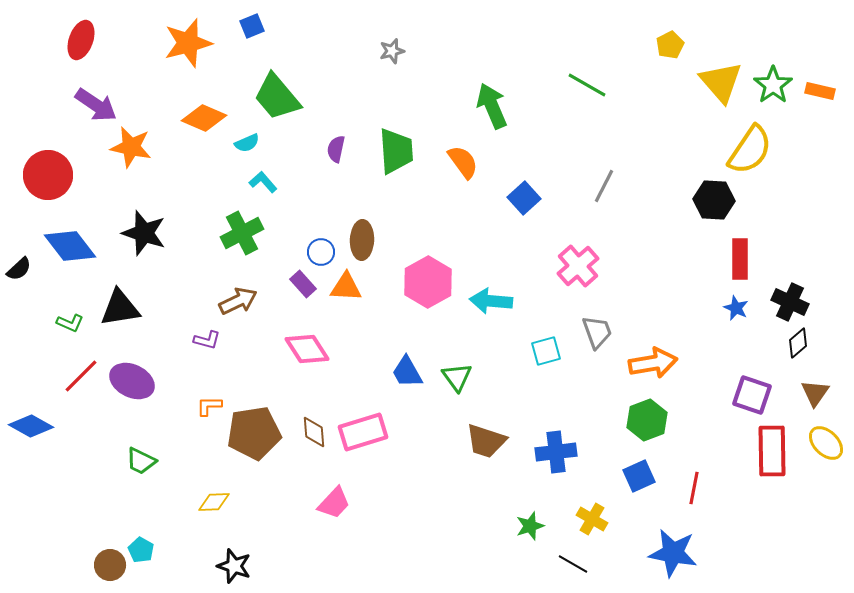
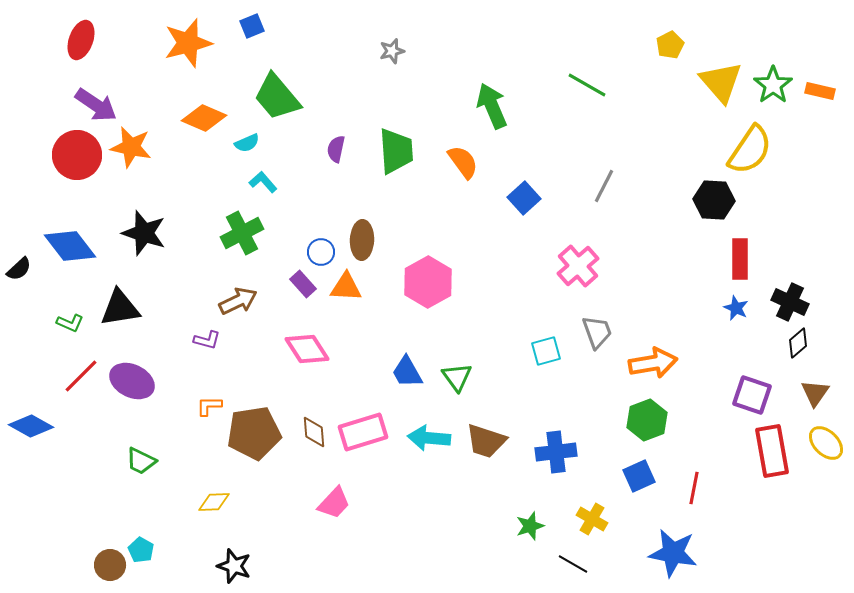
red circle at (48, 175): moved 29 px right, 20 px up
cyan arrow at (491, 301): moved 62 px left, 137 px down
red rectangle at (772, 451): rotated 9 degrees counterclockwise
